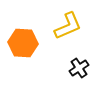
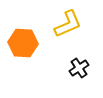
yellow L-shape: moved 2 px up
